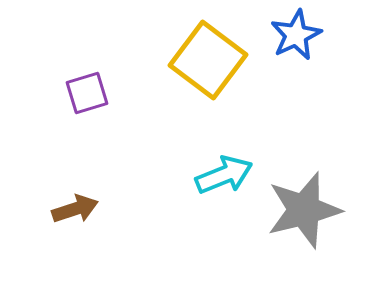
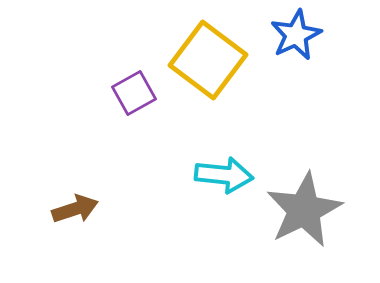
purple square: moved 47 px right; rotated 12 degrees counterclockwise
cyan arrow: rotated 28 degrees clockwise
gray star: rotated 12 degrees counterclockwise
